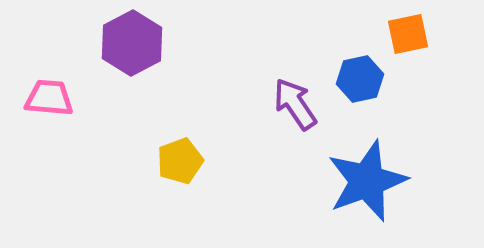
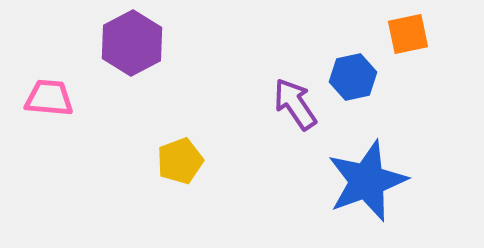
blue hexagon: moved 7 px left, 2 px up
